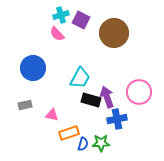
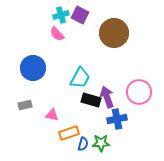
purple square: moved 1 px left, 5 px up
